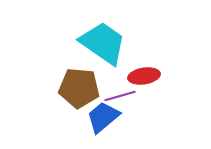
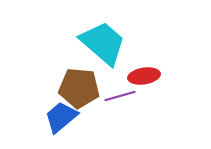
cyan trapezoid: rotated 6 degrees clockwise
blue trapezoid: moved 42 px left
